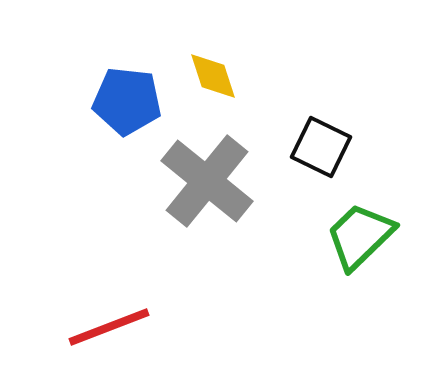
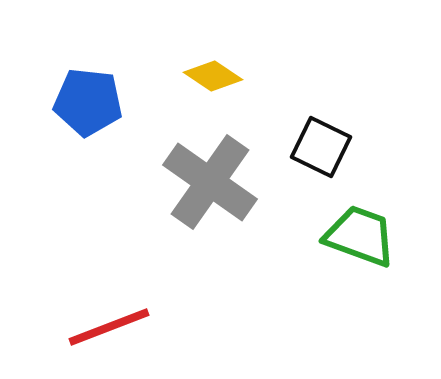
yellow diamond: rotated 38 degrees counterclockwise
blue pentagon: moved 39 px left, 1 px down
gray cross: moved 3 px right, 1 px down; rotated 4 degrees counterclockwise
green trapezoid: rotated 64 degrees clockwise
